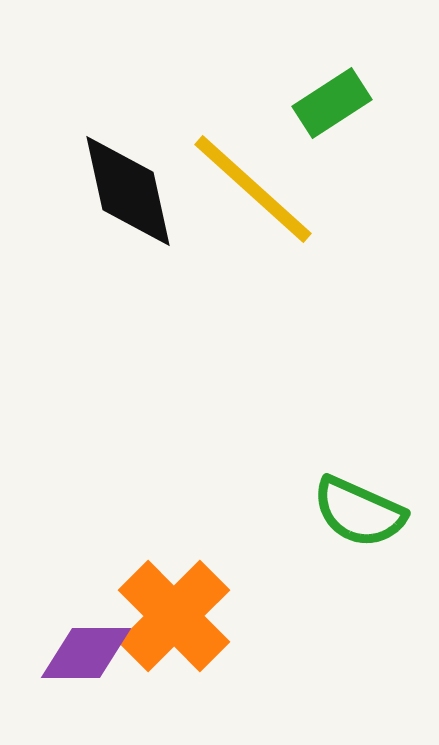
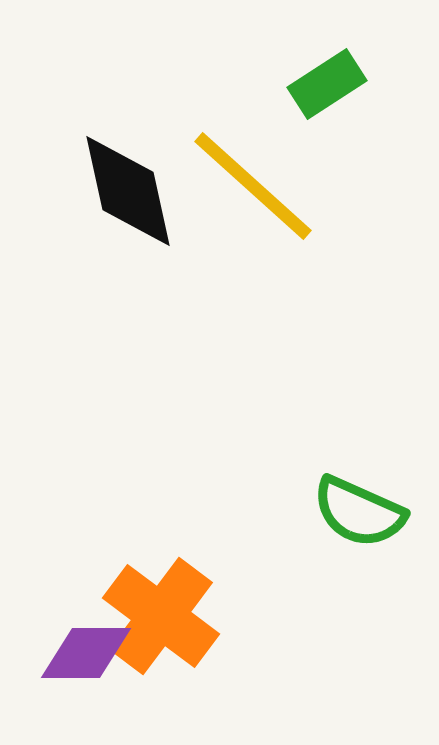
green rectangle: moved 5 px left, 19 px up
yellow line: moved 3 px up
orange cross: moved 13 px left; rotated 8 degrees counterclockwise
